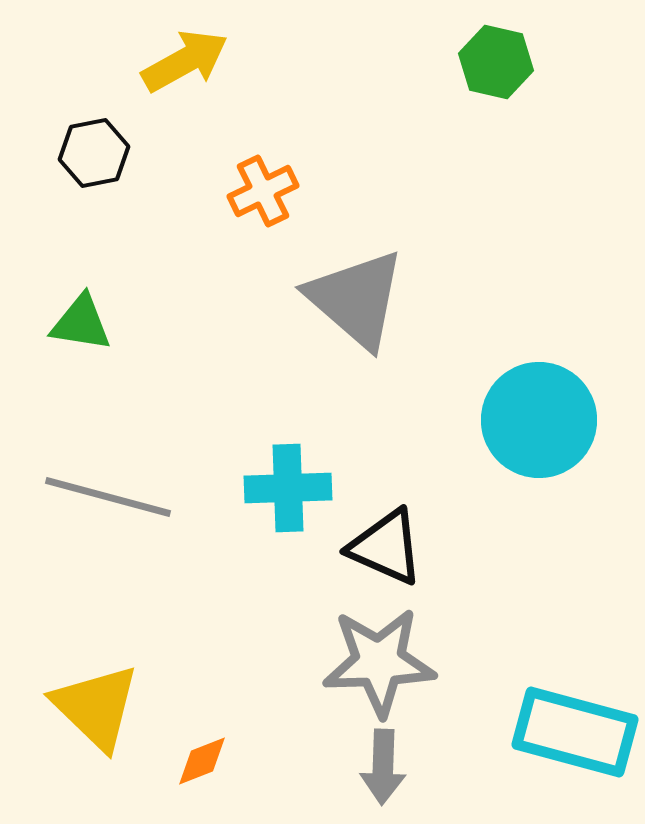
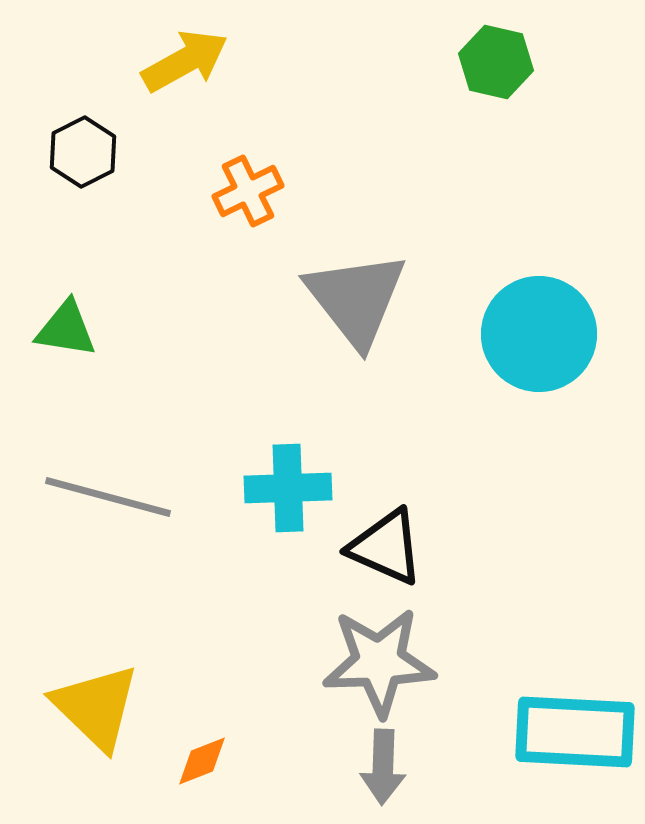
black hexagon: moved 11 px left, 1 px up; rotated 16 degrees counterclockwise
orange cross: moved 15 px left
gray triangle: rotated 11 degrees clockwise
green triangle: moved 15 px left, 6 px down
cyan circle: moved 86 px up
cyan rectangle: rotated 12 degrees counterclockwise
